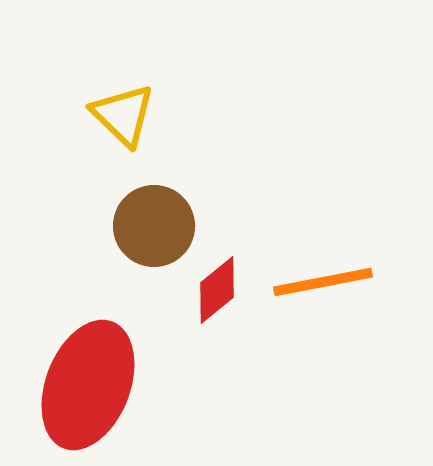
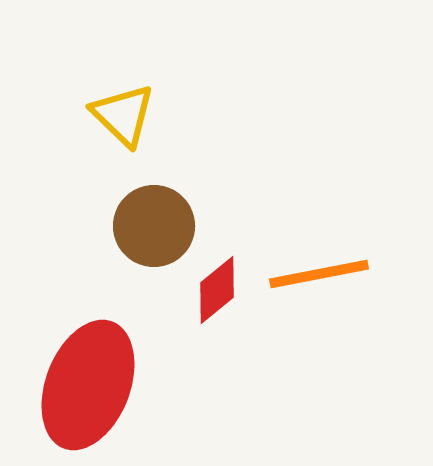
orange line: moved 4 px left, 8 px up
